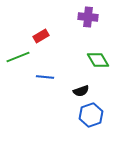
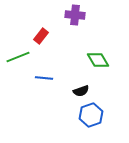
purple cross: moved 13 px left, 2 px up
red rectangle: rotated 21 degrees counterclockwise
blue line: moved 1 px left, 1 px down
